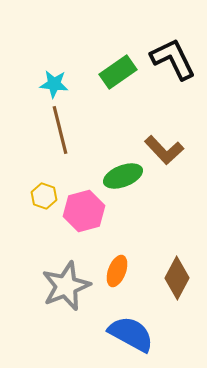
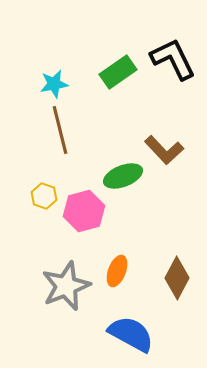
cyan star: rotated 16 degrees counterclockwise
